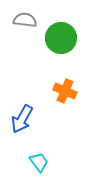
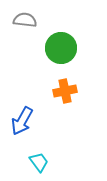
green circle: moved 10 px down
orange cross: rotated 35 degrees counterclockwise
blue arrow: moved 2 px down
